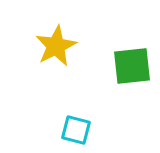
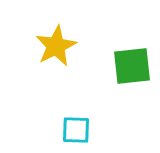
cyan square: rotated 12 degrees counterclockwise
